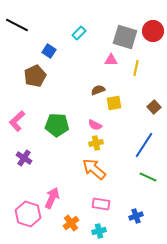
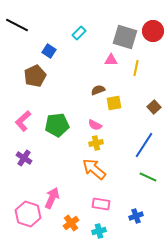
pink L-shape: moved 6 px right
green pentagon: rotated 10 degrees counterclockwise
